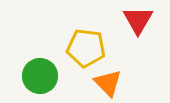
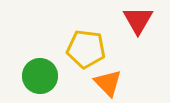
yellow pentagon: moved 1 px down
